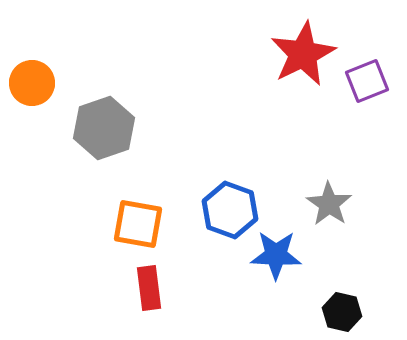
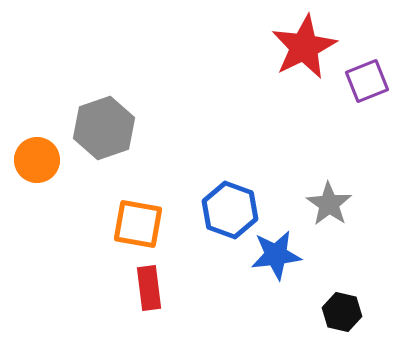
red star: moved 1 px right, 7 px up
orange circle: moved 5 px right, 77 px down
blue star: rotated 9 degrees counterclockwise
